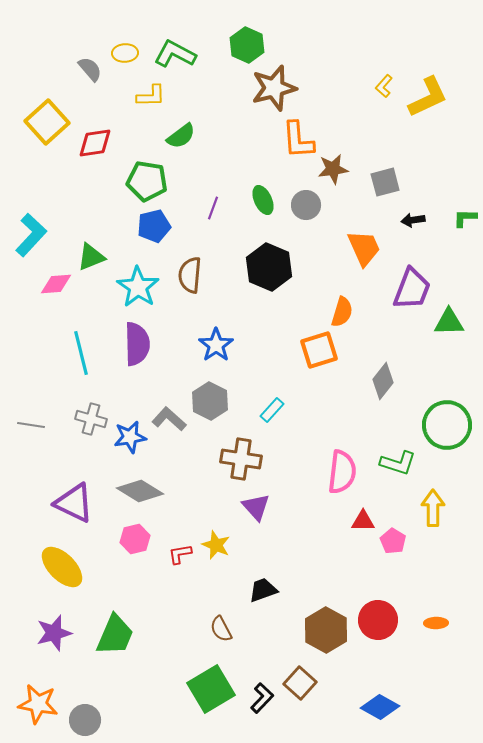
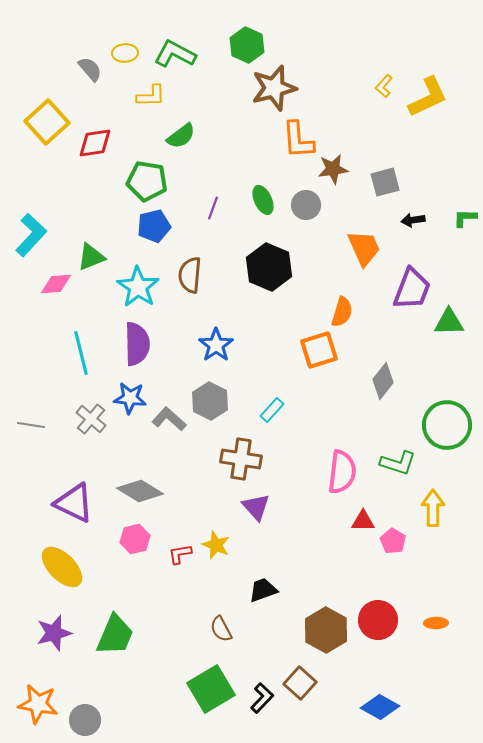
gray cross at (91, 419): rotated 24 degrees clockwise
blue star at (130, 437): moved 39 px up; rotated 16 degrees clockwise
